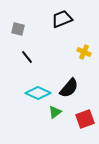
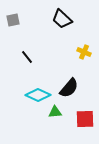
black trapezoid: rotated 115 degrees counterclockwise
gray square: moved 5 px left, 9 px up; rotated 24 degrees counterclockwise
cyan diamond: moved 2 px down
green triangle: rotated 32 degrees clockwise
red square: rotated 18 degrees clockwise
